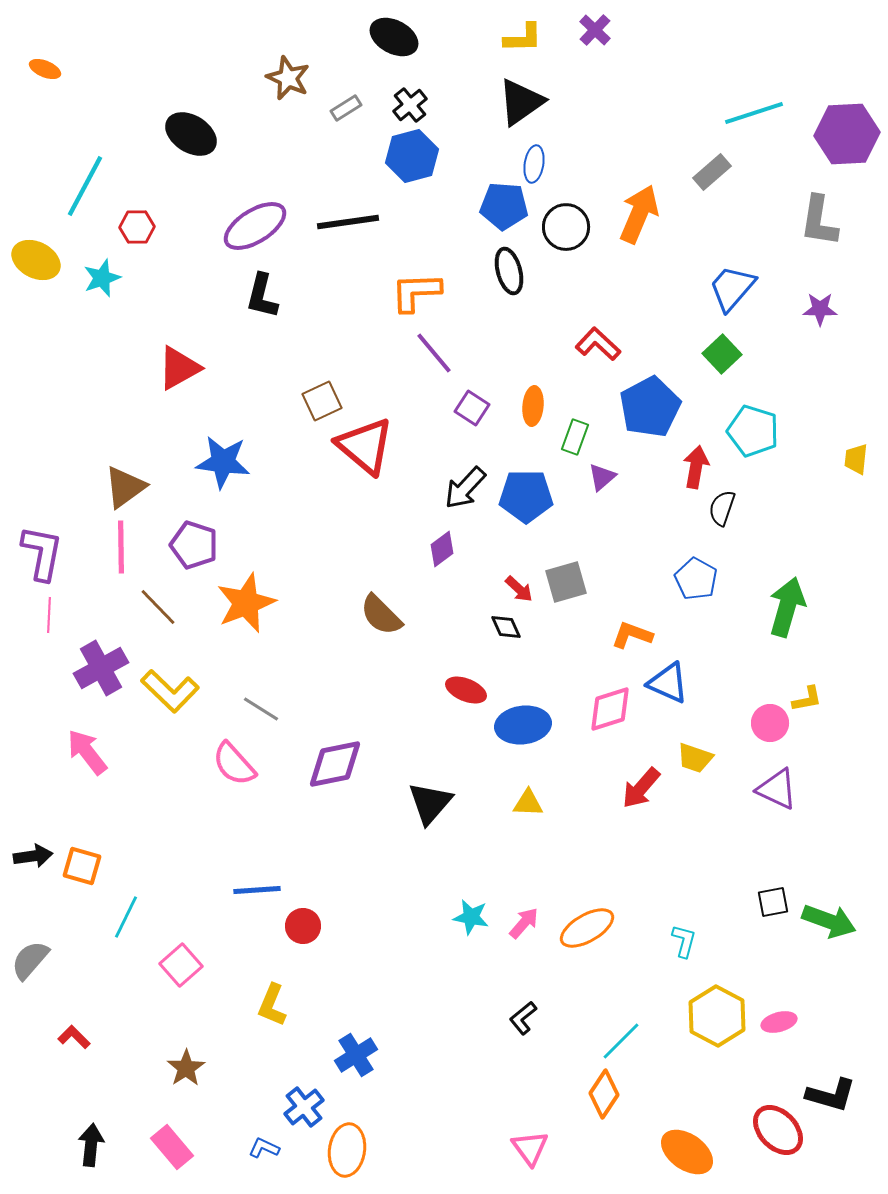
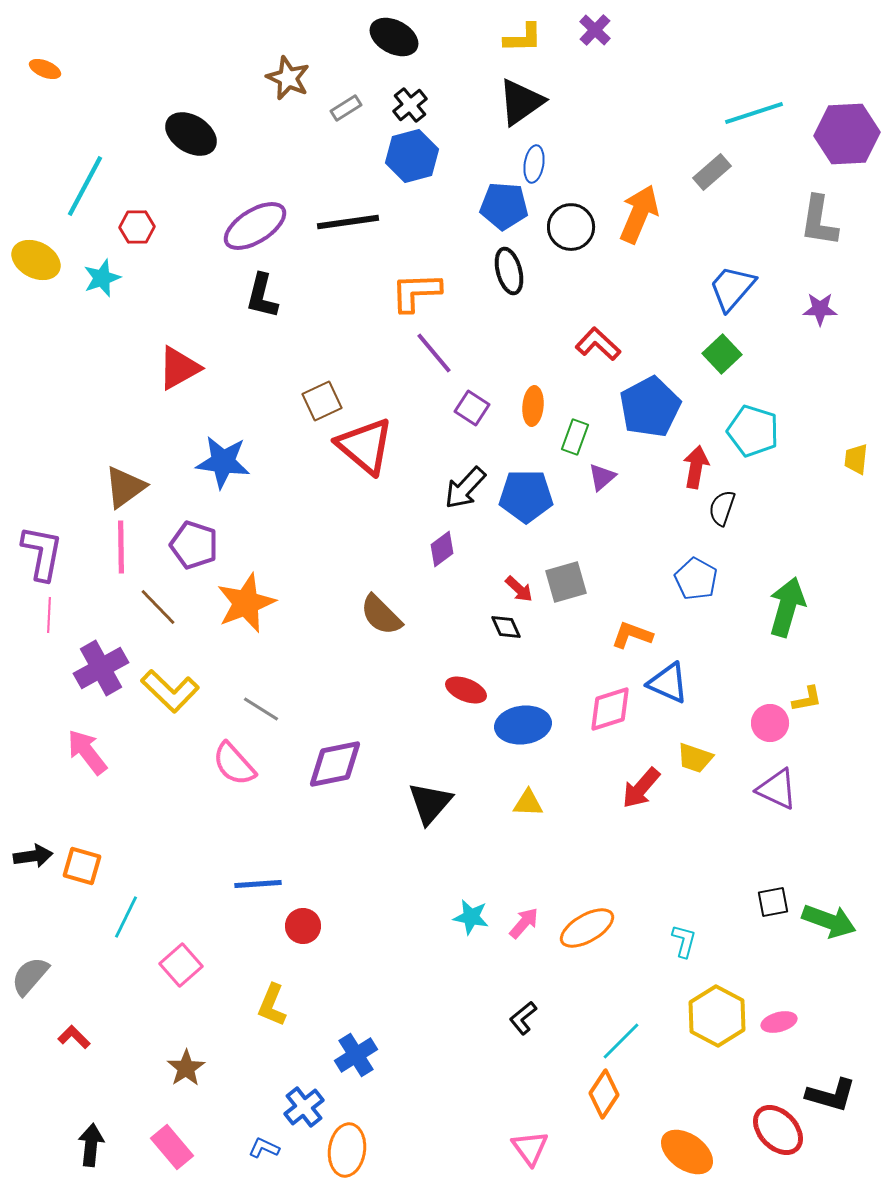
black circle at (566, 227): moved 5 px right
blue line at (257, 890): moved 1 px right, 6 px up
gray semicircle at (30, 960): moved 16 px down
